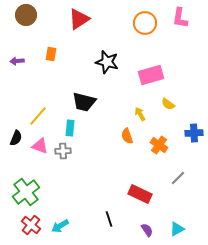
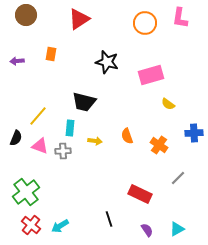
yellow arrow: moved 45 px left, 27 px down; rotated 128 degrees clockwise
